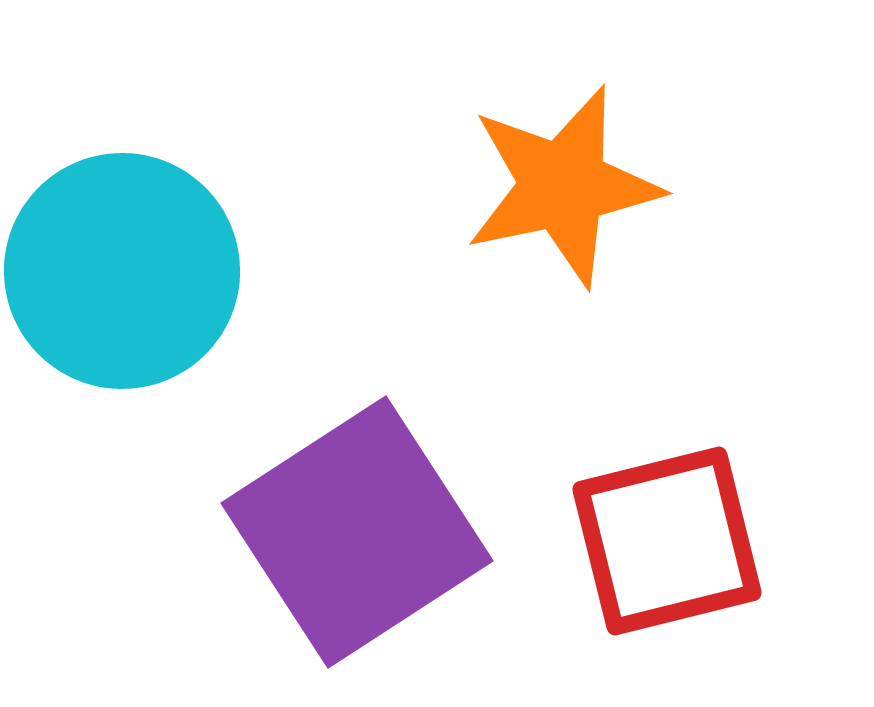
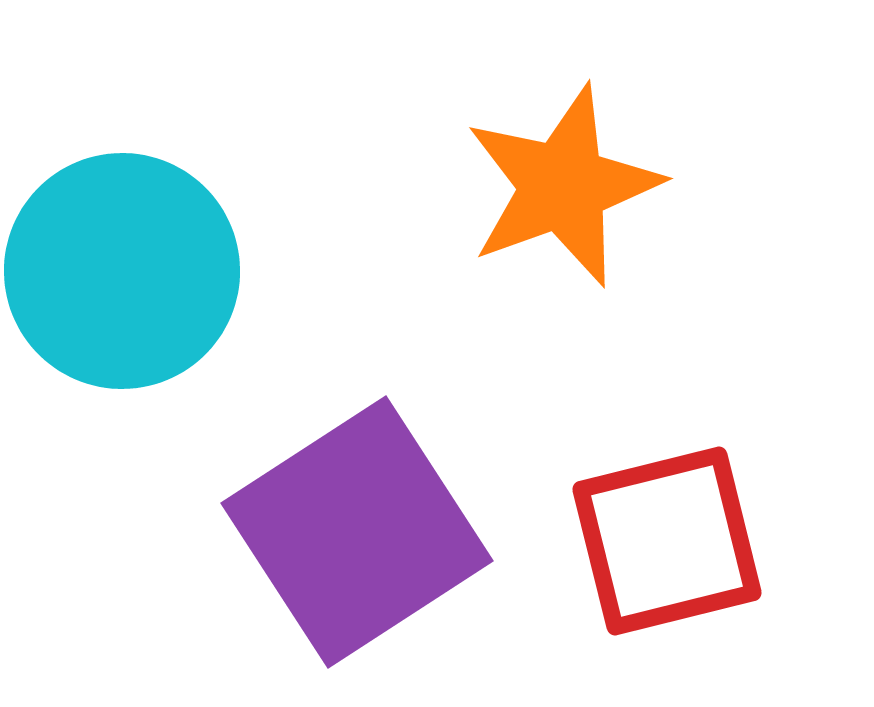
orange star: rotated 8 degrees counterclockwise
